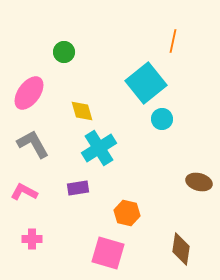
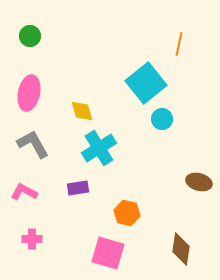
orange line: moved 6 px right, 3 px down
green circle: moved 34 px left, 16 px up
pink ellipse: rotated 24 degrees counterclockwise
